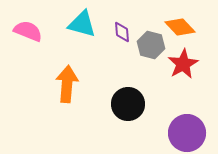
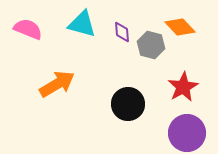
pink semicircle: moved 2 px up
red star: moved 23 px down
orange arrow: moved 10 px left; rotated 54 degrees clockwise
